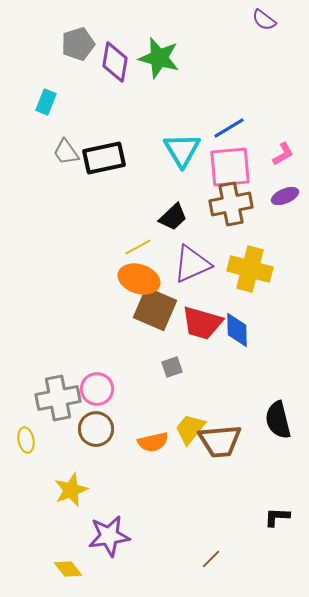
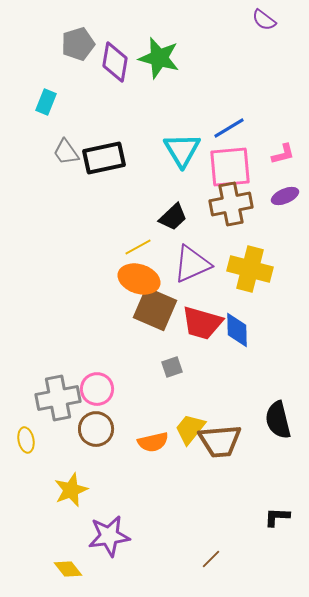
pink L-shape: rotated 15 degrees clockwise
